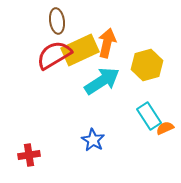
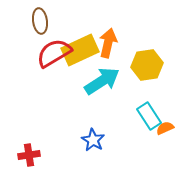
brown ellipse: moved 17 px left
orange arrow: moved 1 px right
red semicircle: moved 2 px up
yellow hexagon: rotated 8 degrees clockwise
